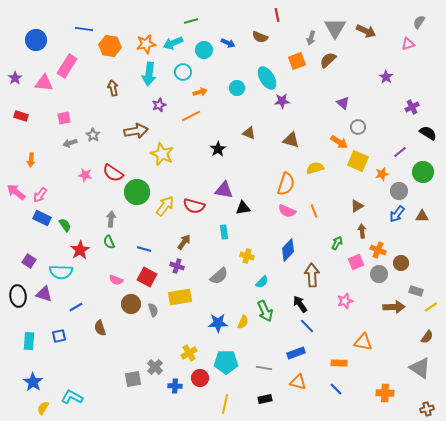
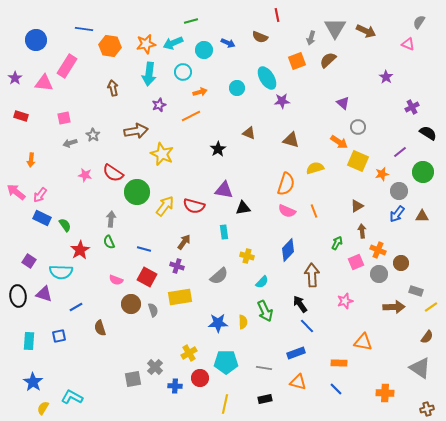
pink triangle at (408, 44): rotated 40 degrees clockwise
yellow semicircle at (243, 322): rotated 24 degrees counterclockwise
